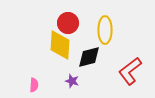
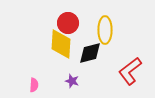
yellow diamond: moved 1 px right, 1 px up
black diamond: moved 1 px right, 4 px up
